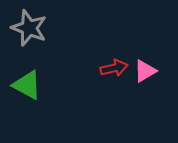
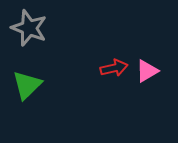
pink triangle: moved 2 px right
green triangle: rotated 48 degrees clockwise
